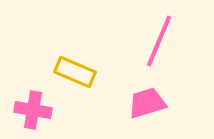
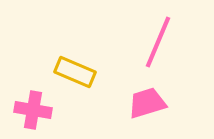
pink line: moved 1 px left, 1 px down
